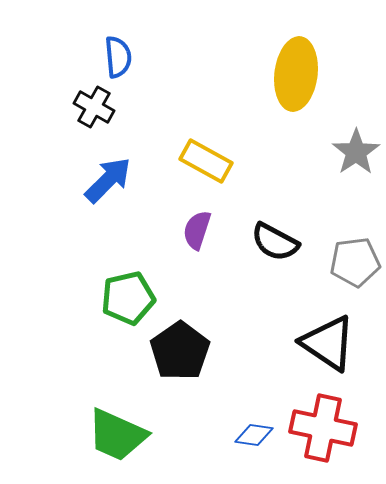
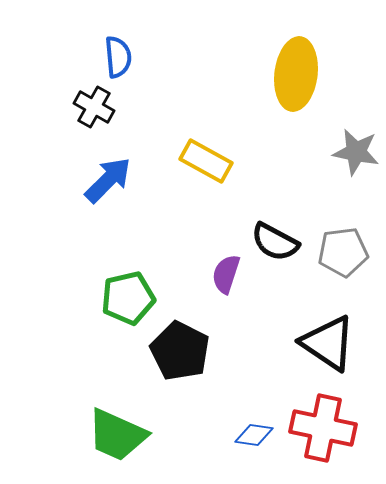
gray star: rotated 27 degrees counterclockwise
purple semicircle: moved 29 px right, 44 px down
gray pentagon: moved 12 px left, 10 px up
black pentagon: rotated 10 degrees counterclockwise
